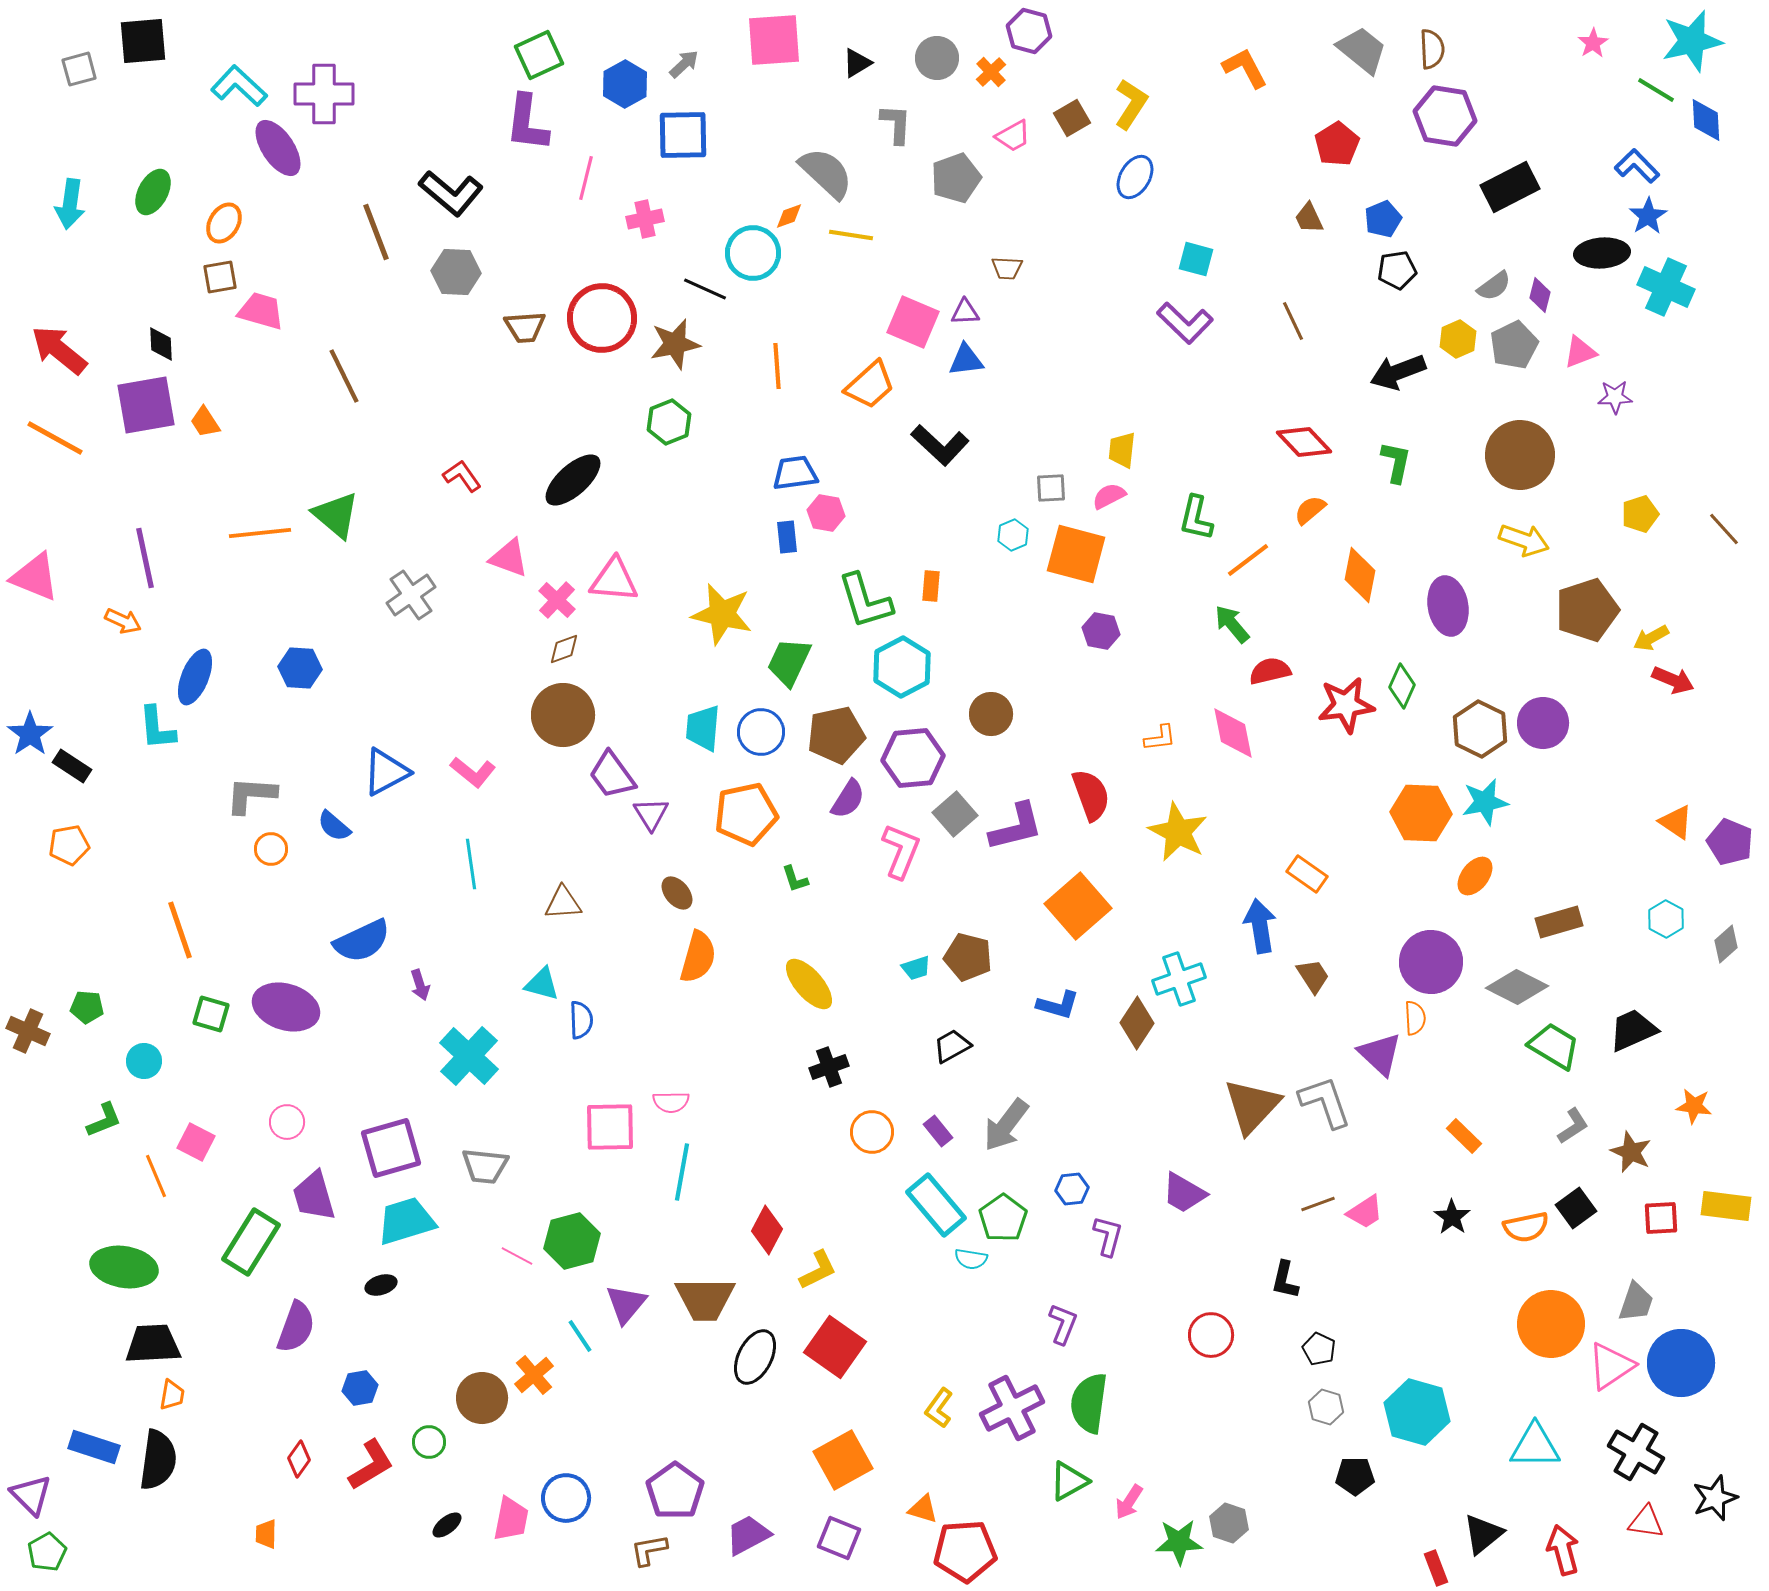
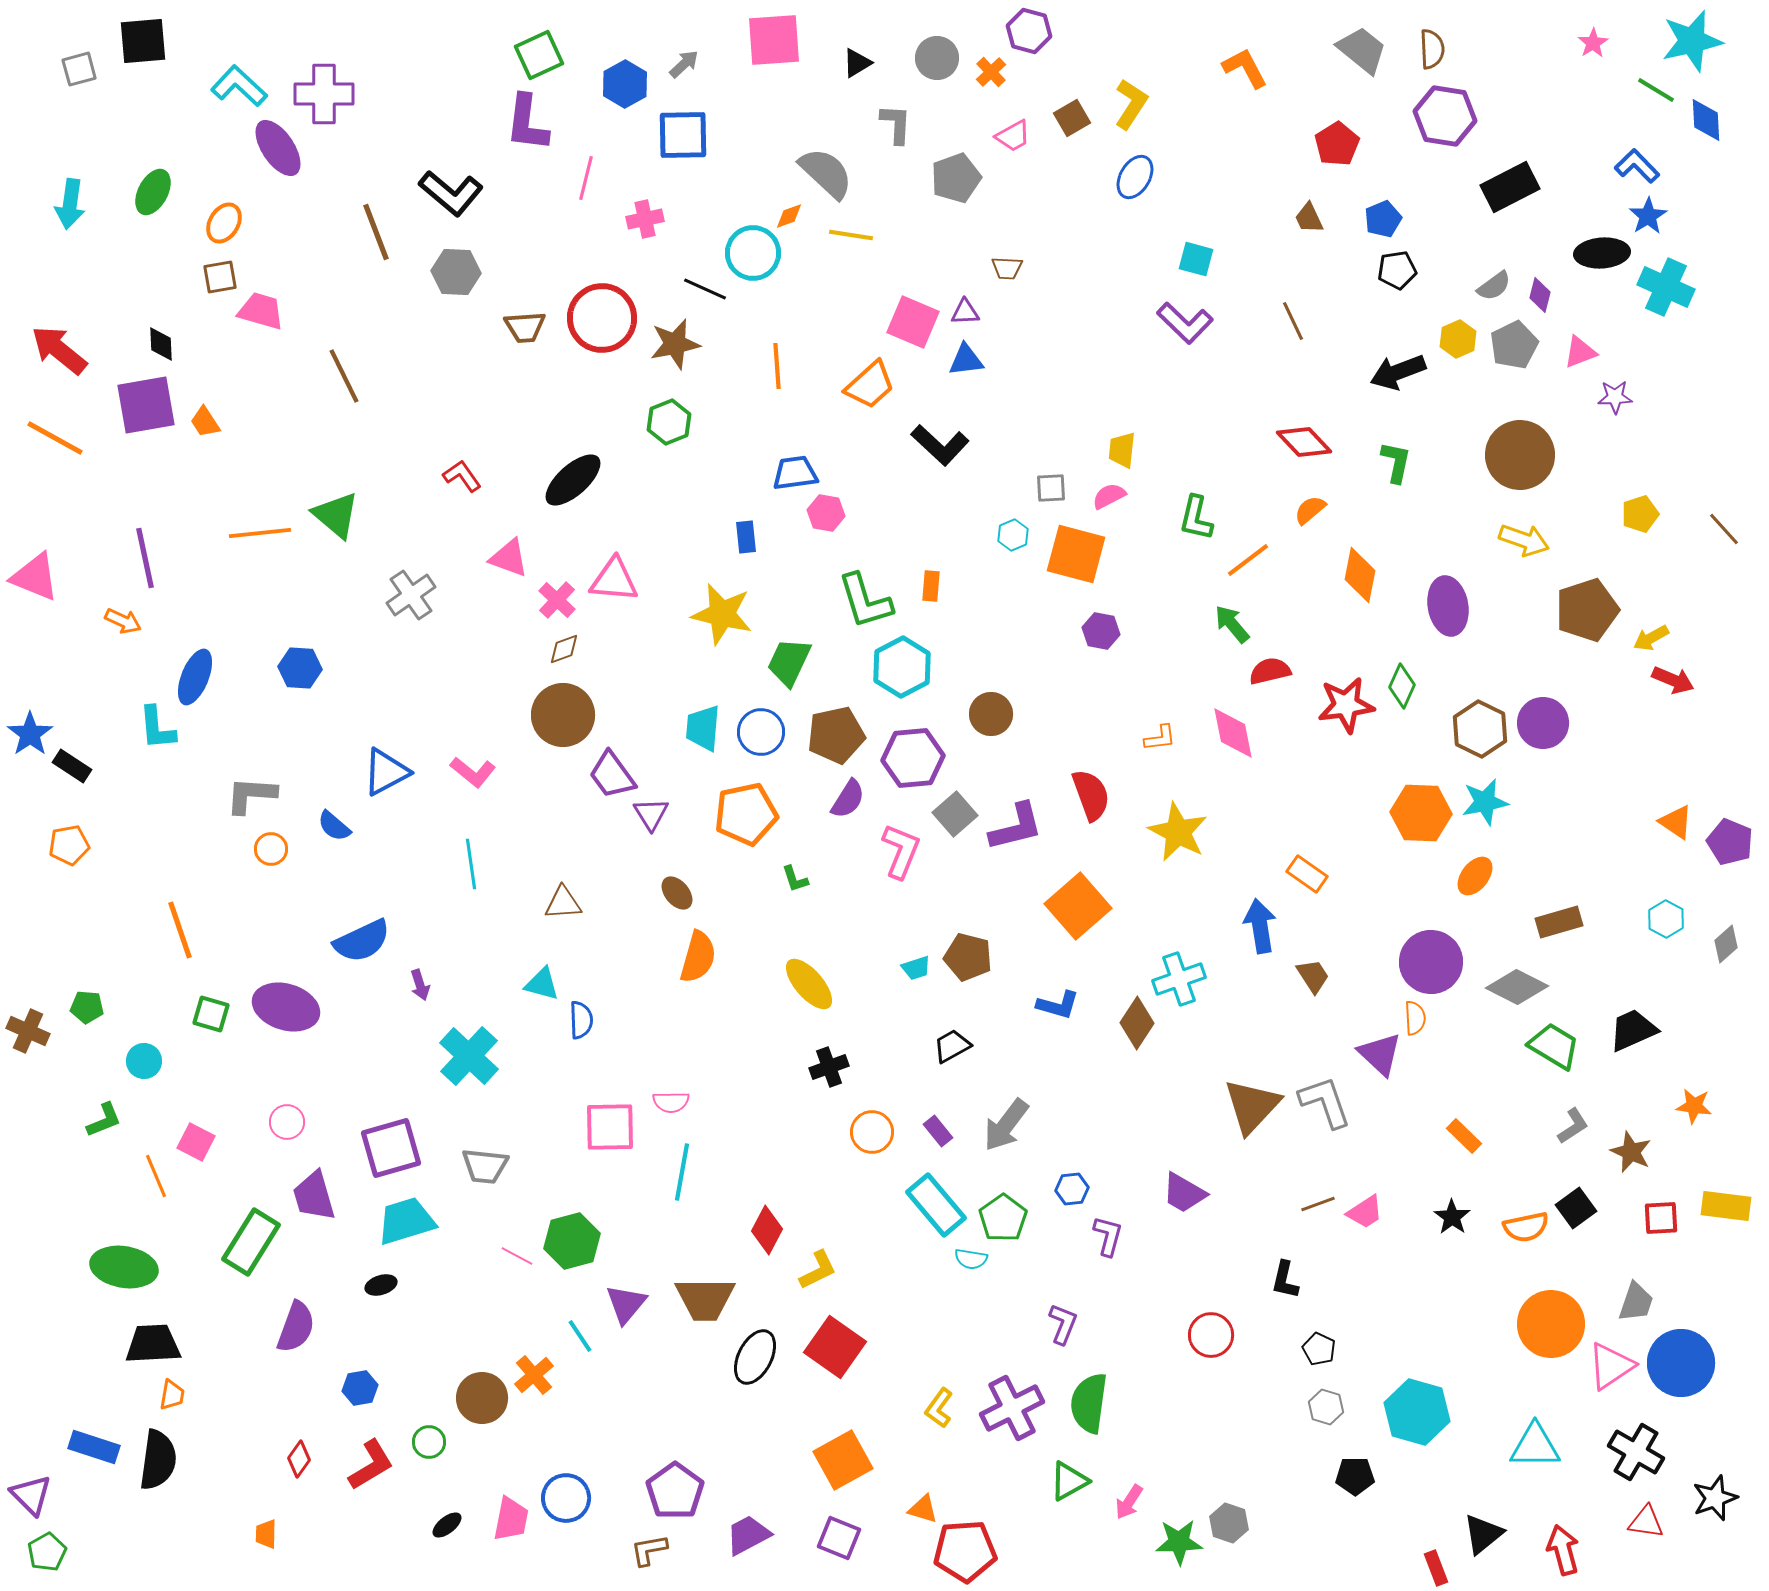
blue rectangle at (787, 537): moved 41 px left
